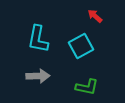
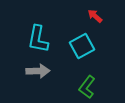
cyan square: moved 1 px right
gray arrow: moved 5 px up
green L-shape: rotated 115 degrees clockwise
